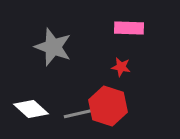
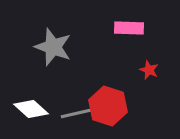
red star: moved 28 px right, 3 px down; rotated 12 degrees clockwise
gray line: moved 3 px left
